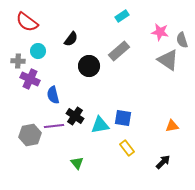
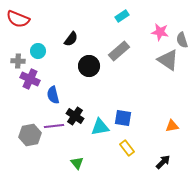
red semicircle: moved 9 px left, 3 px up; rotated 15 degrees counterclockwise
cyan triangle: moved 2 px down
